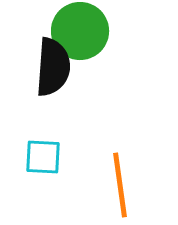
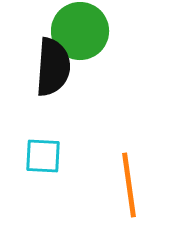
cyan square: moved 1 px up
orange line: moved 9 px right
